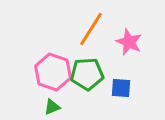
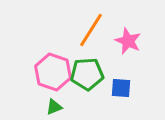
orange line: moved 1 px down
pink star: moved 1 px left, 1 px up
green triangle: moved 2 px right
